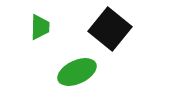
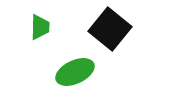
green ellipse: moved 2 px left
